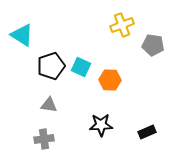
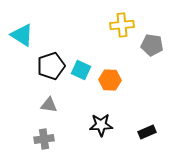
yellow cross: rotated 15 degrees clockwise
gray pentagon: moved 1 px left
cyan square: moved 3 px down
